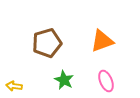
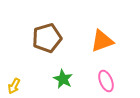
brown pentagon: moved 5 px up
green star: moved 1 px left, 1 px up
yellow arrow: rotated 70 degrees counterclockwise
